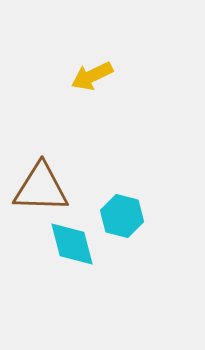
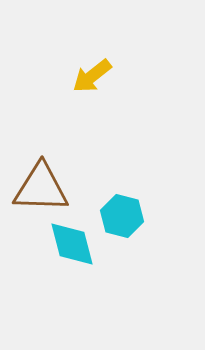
yellow arrow: rotated 12 degrees counterclockwise
